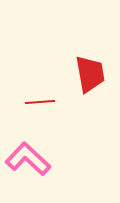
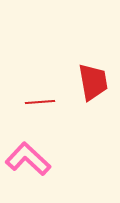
red trapezoid: moved 3 px right, 8 px down
